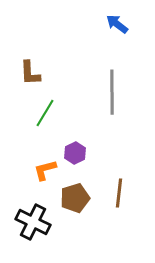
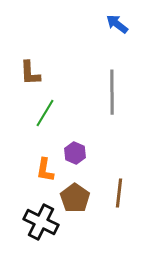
purple hexagon: rotated 10 degrees counterclockwise
orange L-shape: rotated 65 degrees counterclockwise
brown pentagon: rotated 20 degrees counterclockwise
black cross: moved 8 px right
